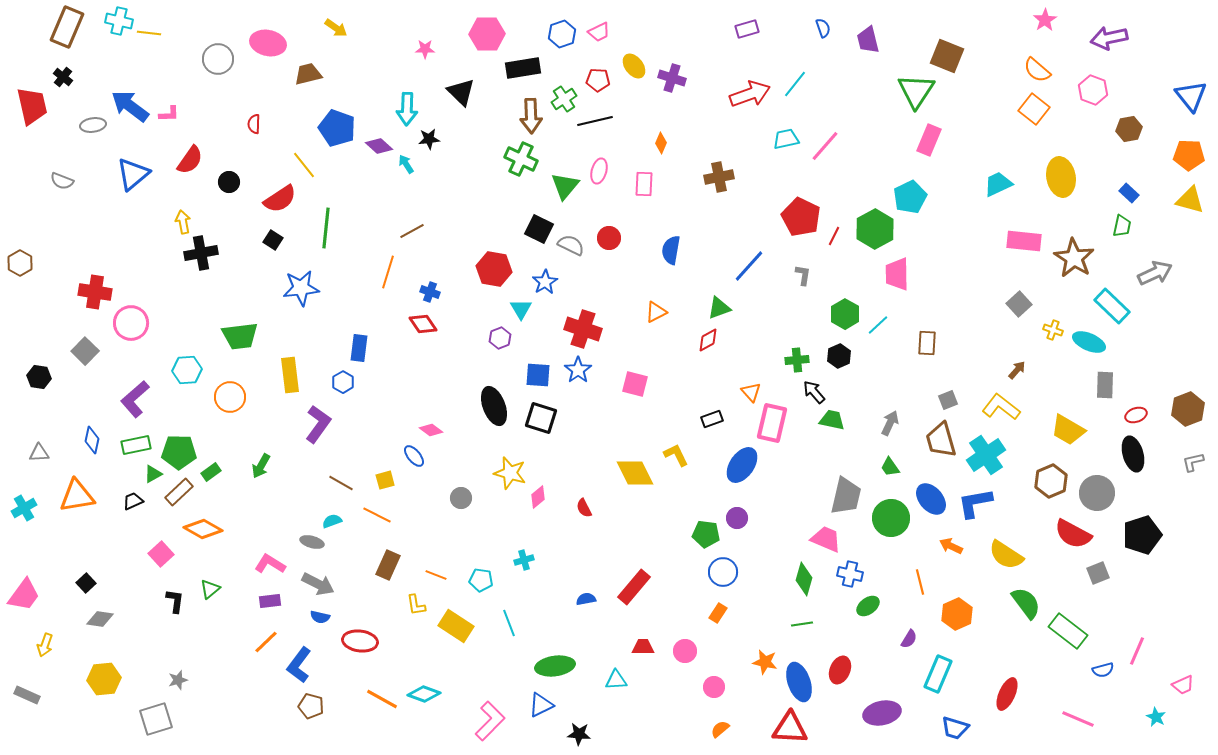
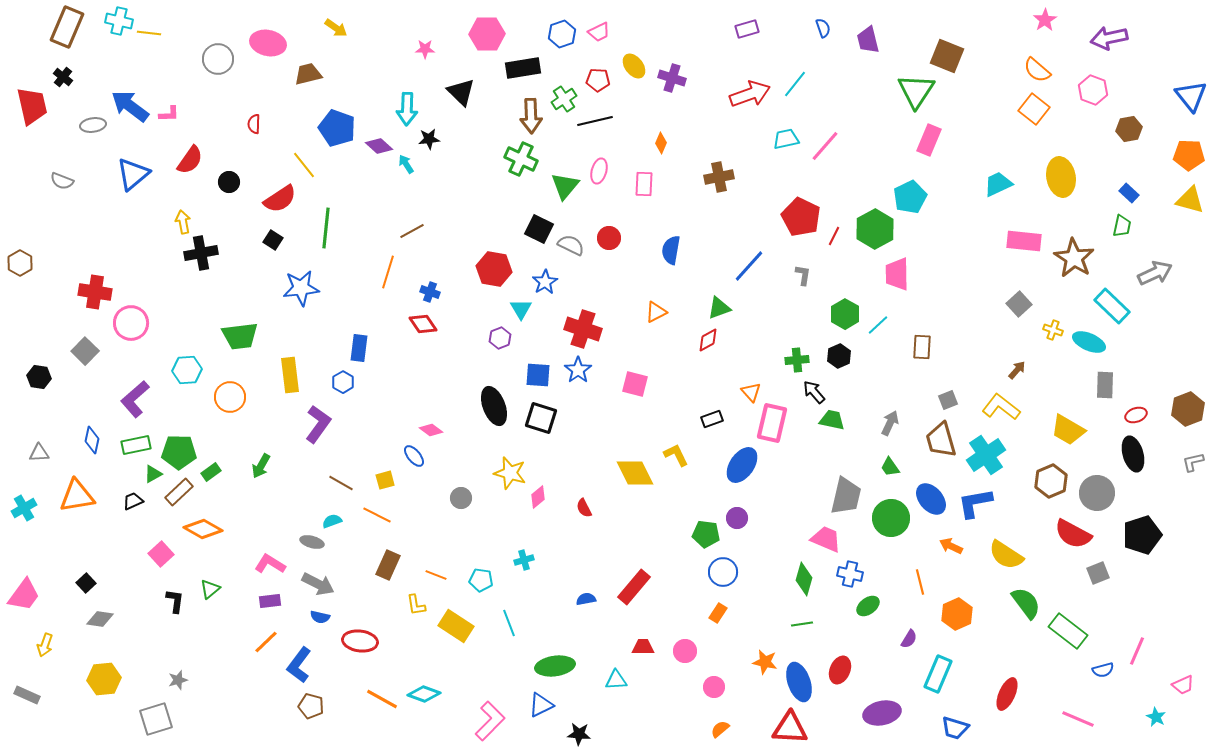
brown rectangle at (927, 343): moved 5 px left, 4 px down
